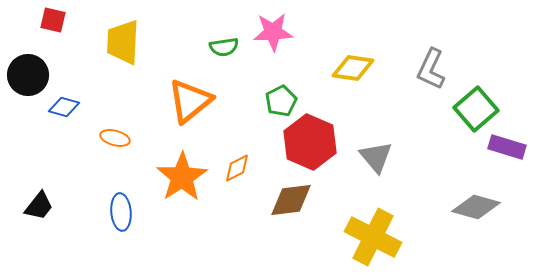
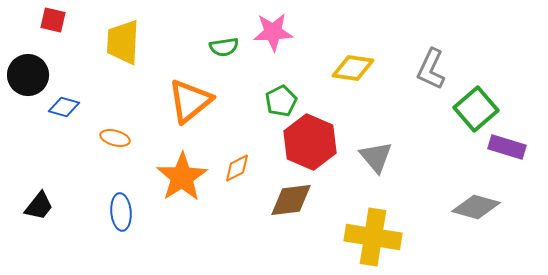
yellow cross: rotated 18 degrees counterclockwise
